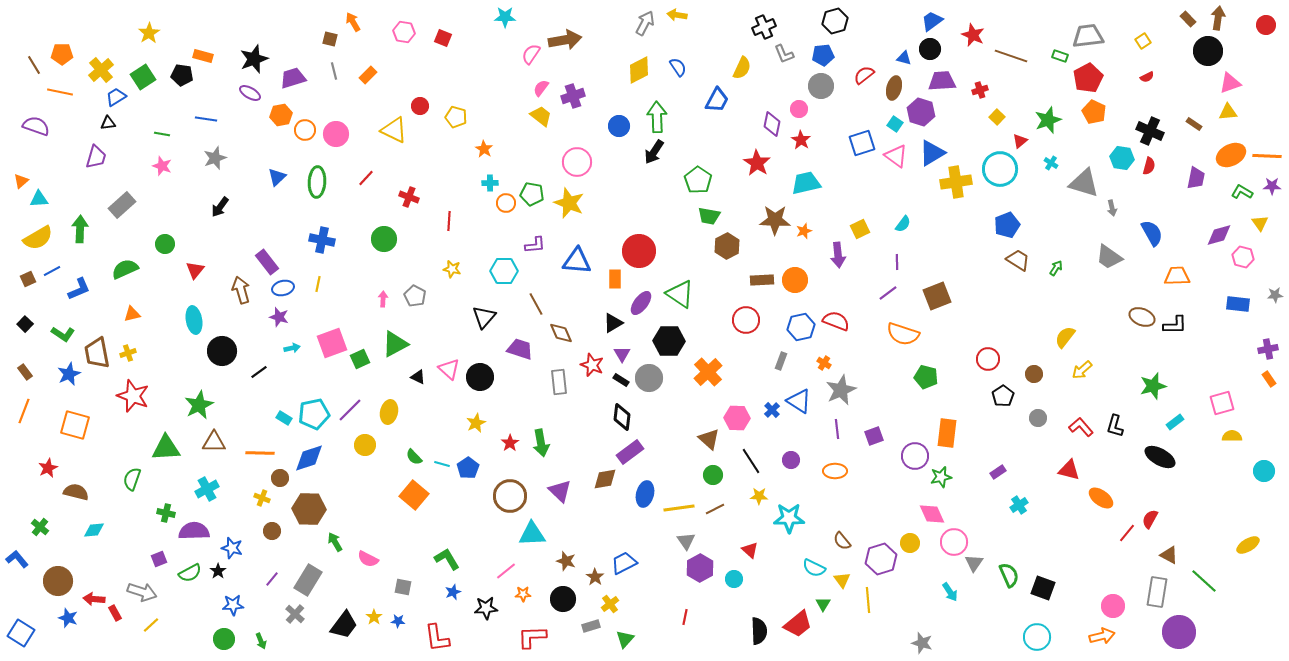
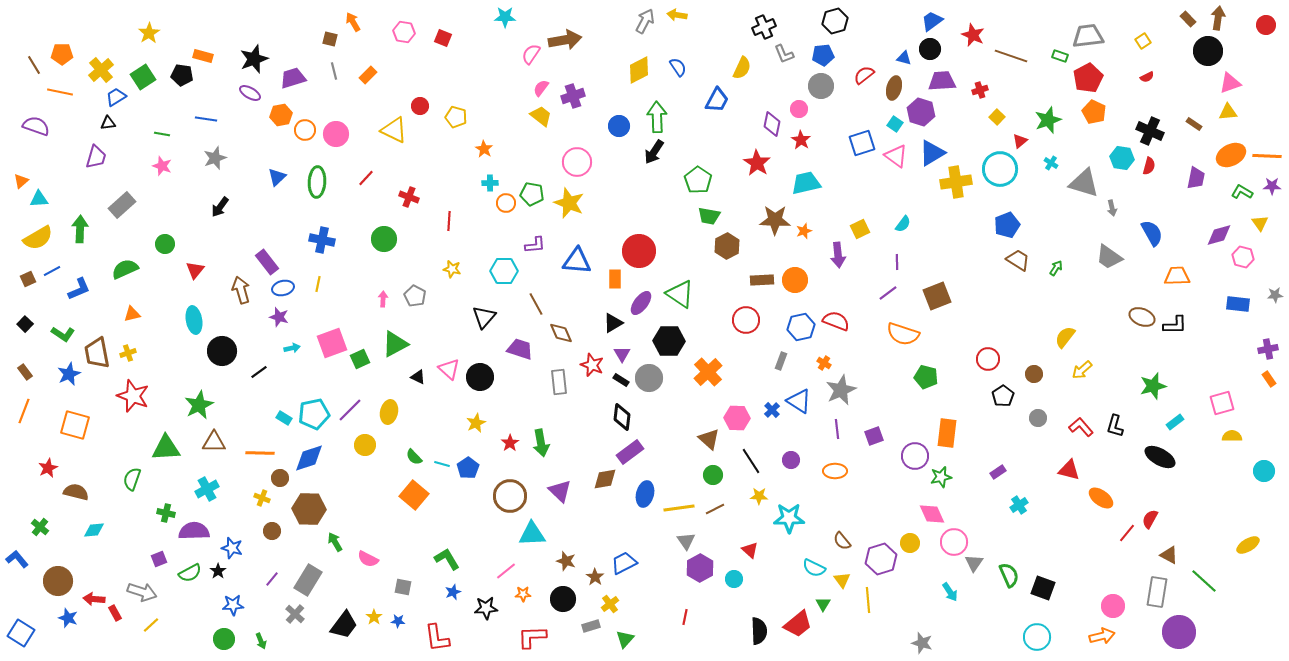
gray arrow at (645, 23): moved 2 px up
